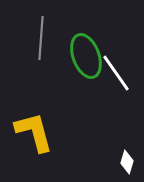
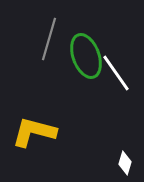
gray line: moved 8 px right, 1 px down; rotated 12 degrees clockwise
yellow L-shape: rotated 60 degrees counterclockwise
white diamond: moved 2 px left, 1 px down
